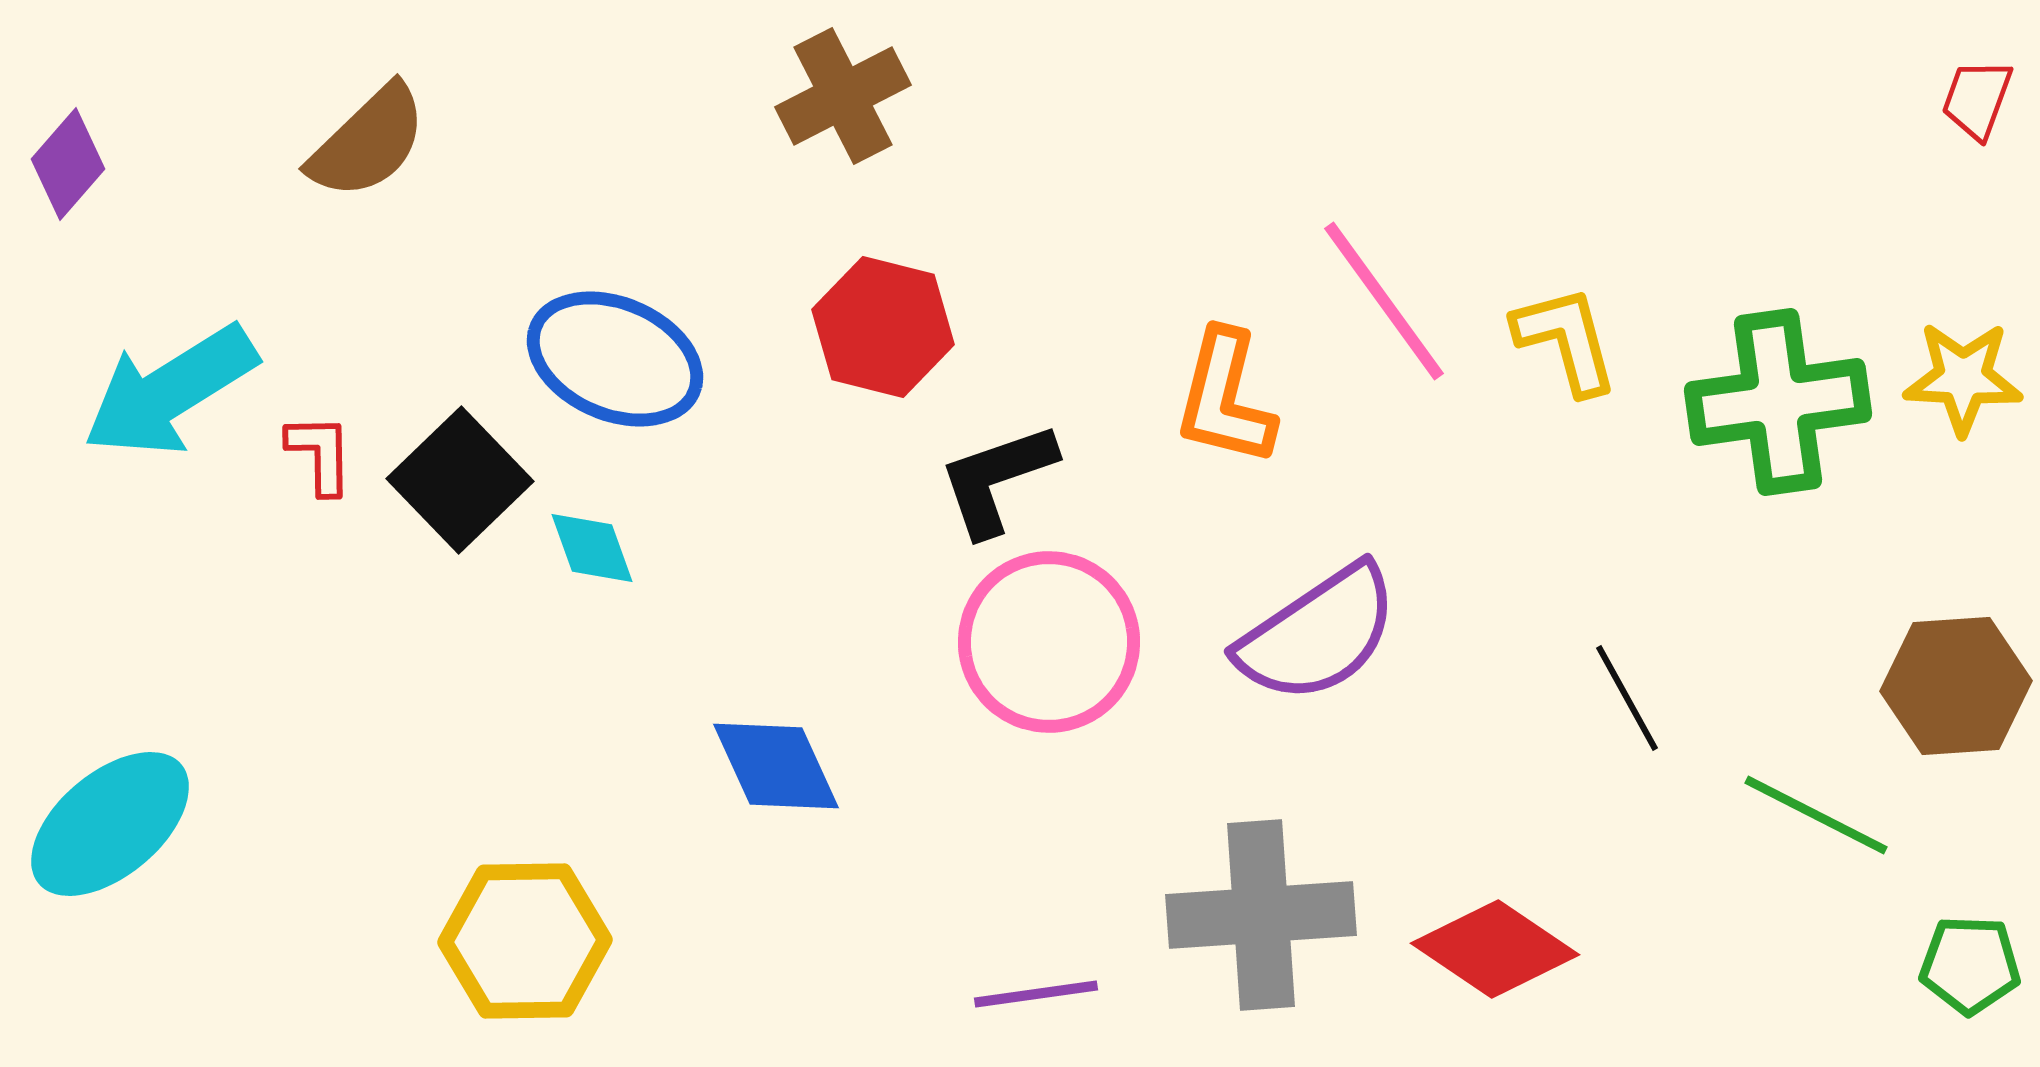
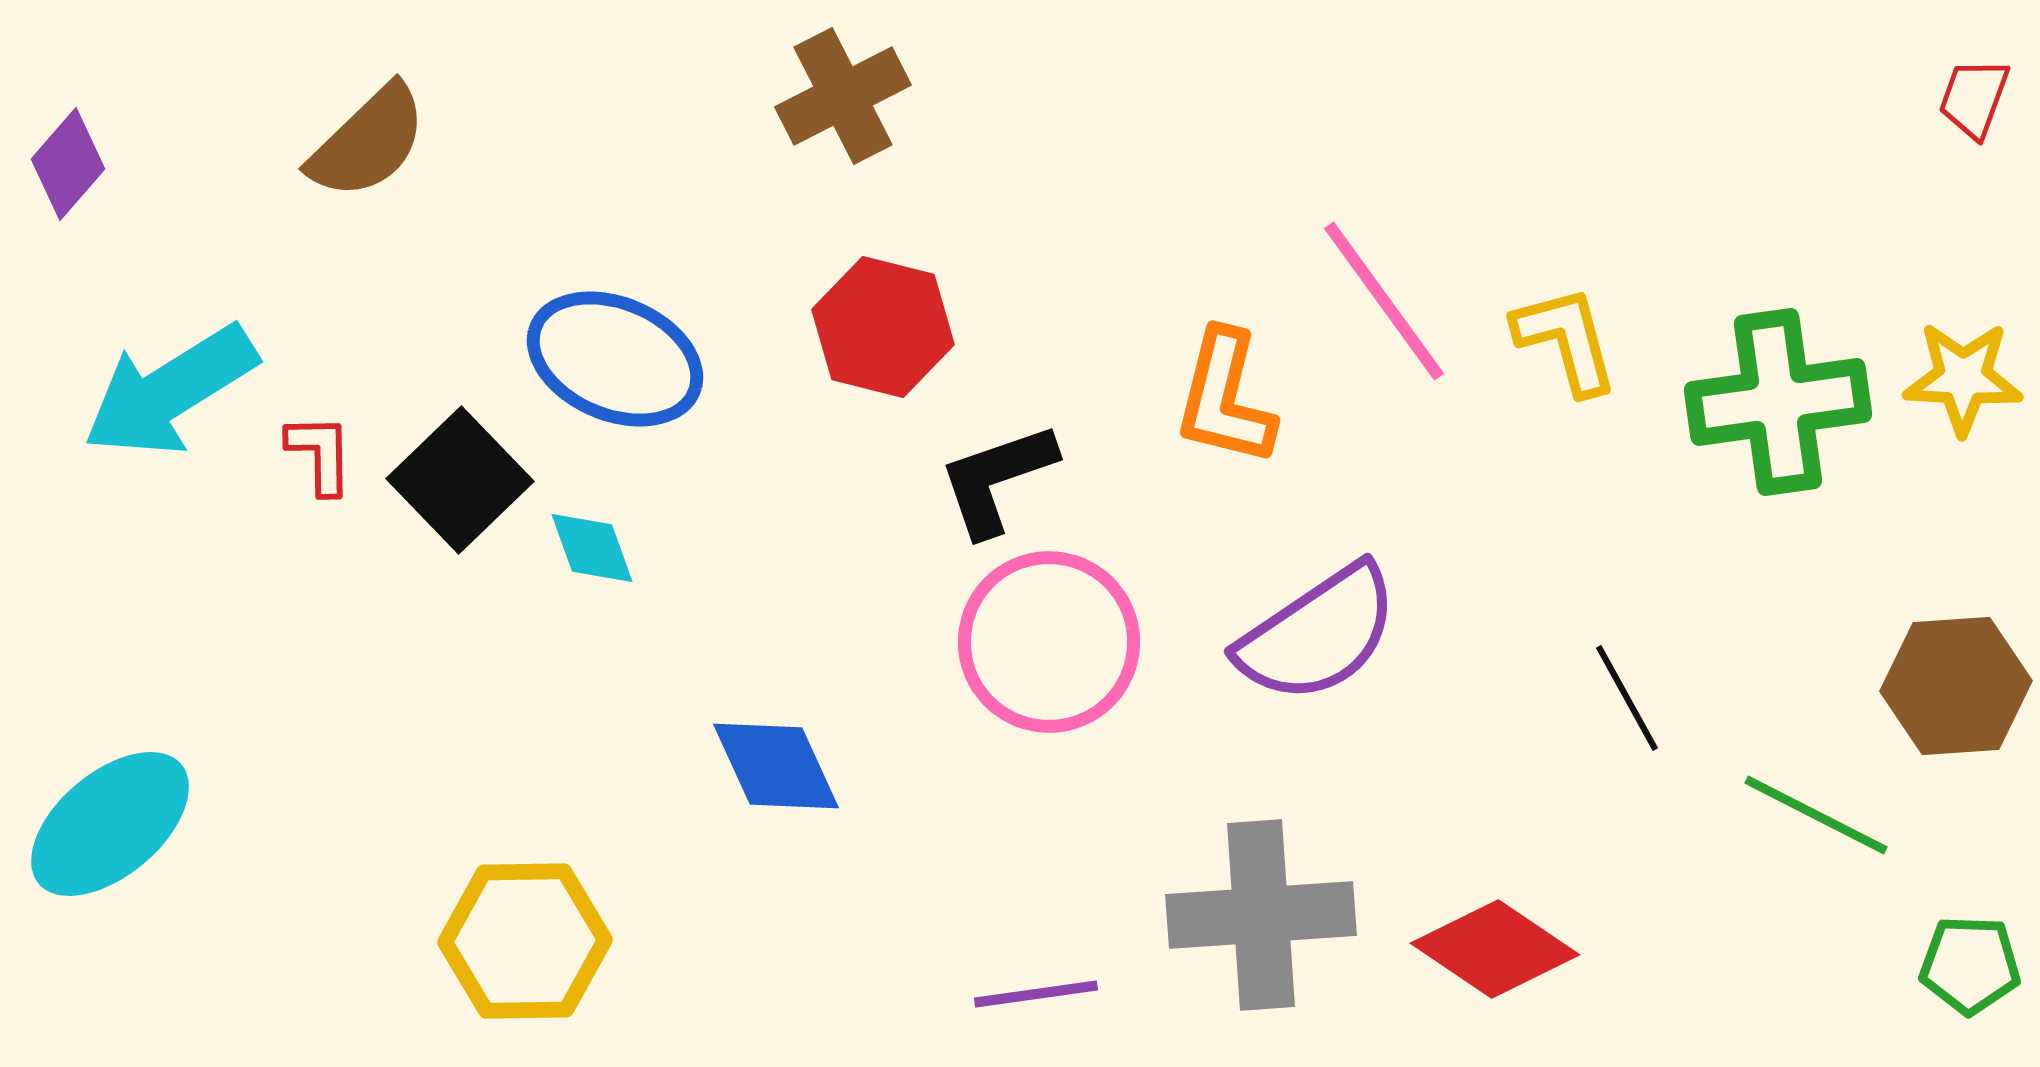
red trapezoid: moved 3 px left, 1 px up
